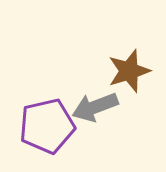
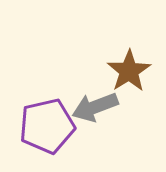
brown star: rotated 15 degrees counterclockwise
